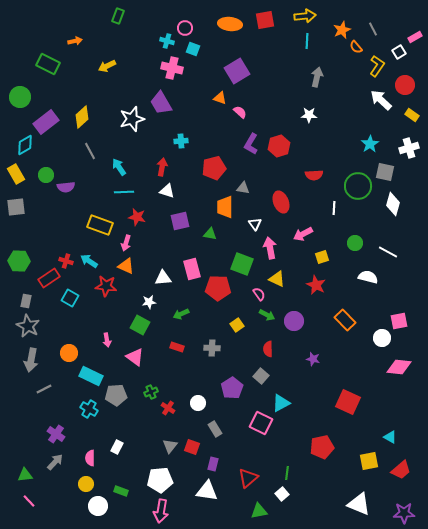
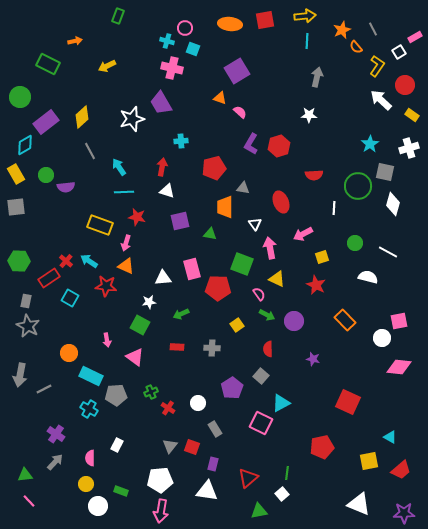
red cross at (66, 261): rotated 24 degrees clockwise
red rectangle at (177, 347): rotated 16 degrees counterclockwise
gray arrow at (31, 360): moved 11 px left, 15 px down
white rectangle at (117, 447): moved 2 px up
